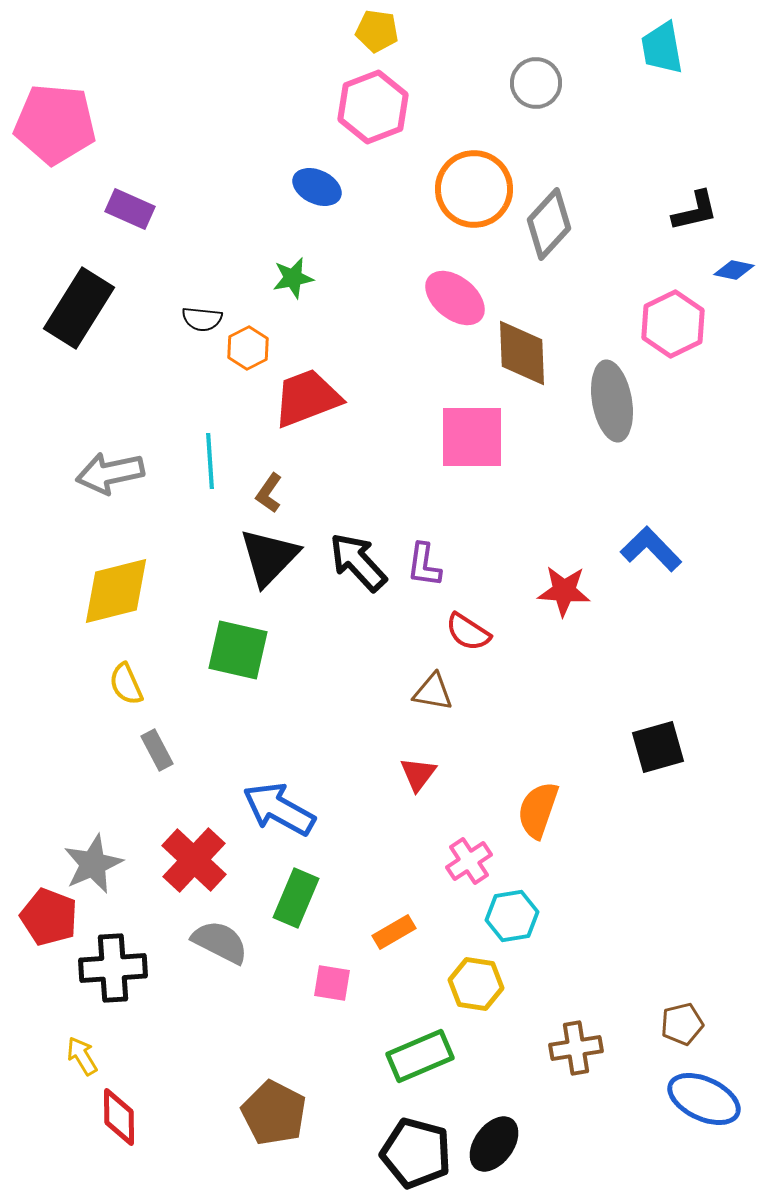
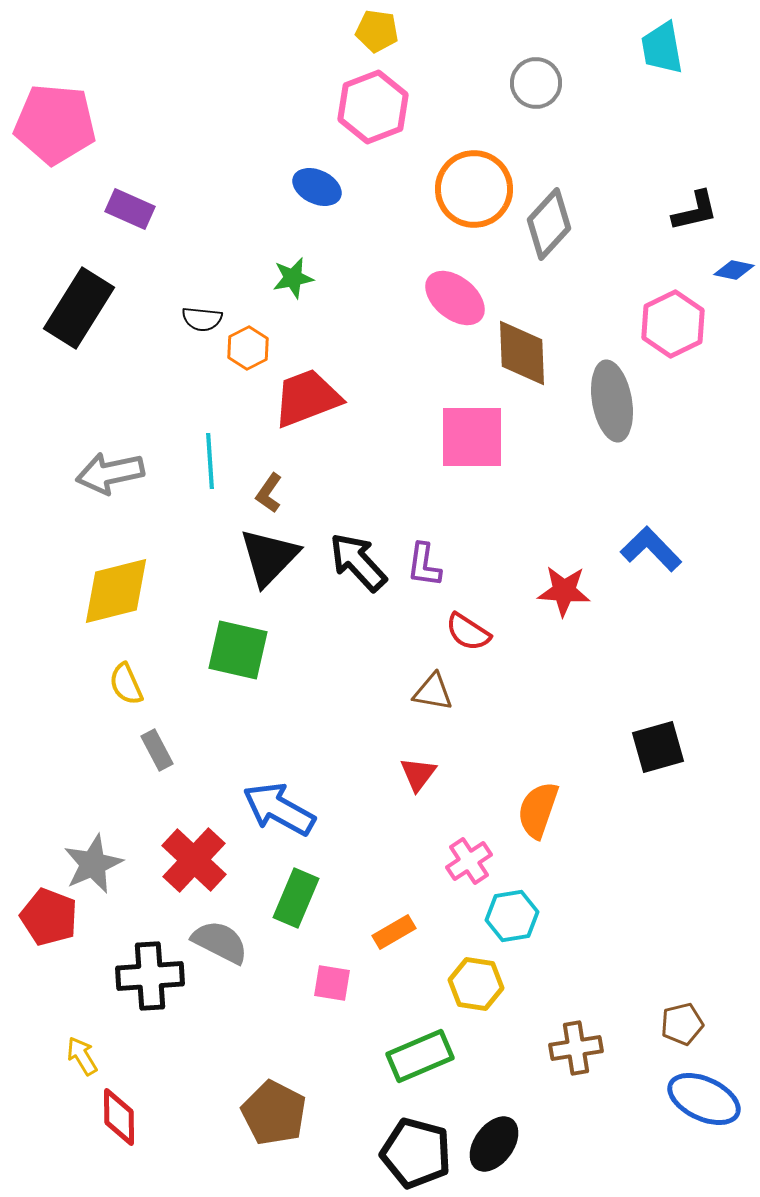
black cross at (113, 968): moved 37 px right, 8 px down
